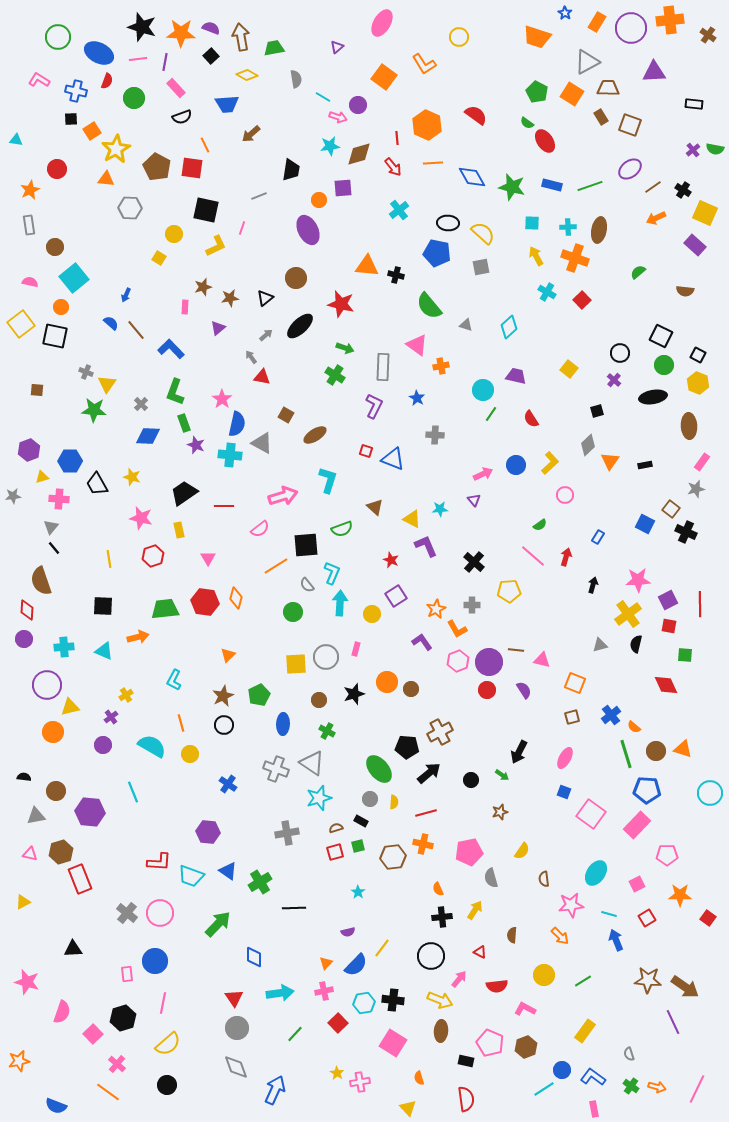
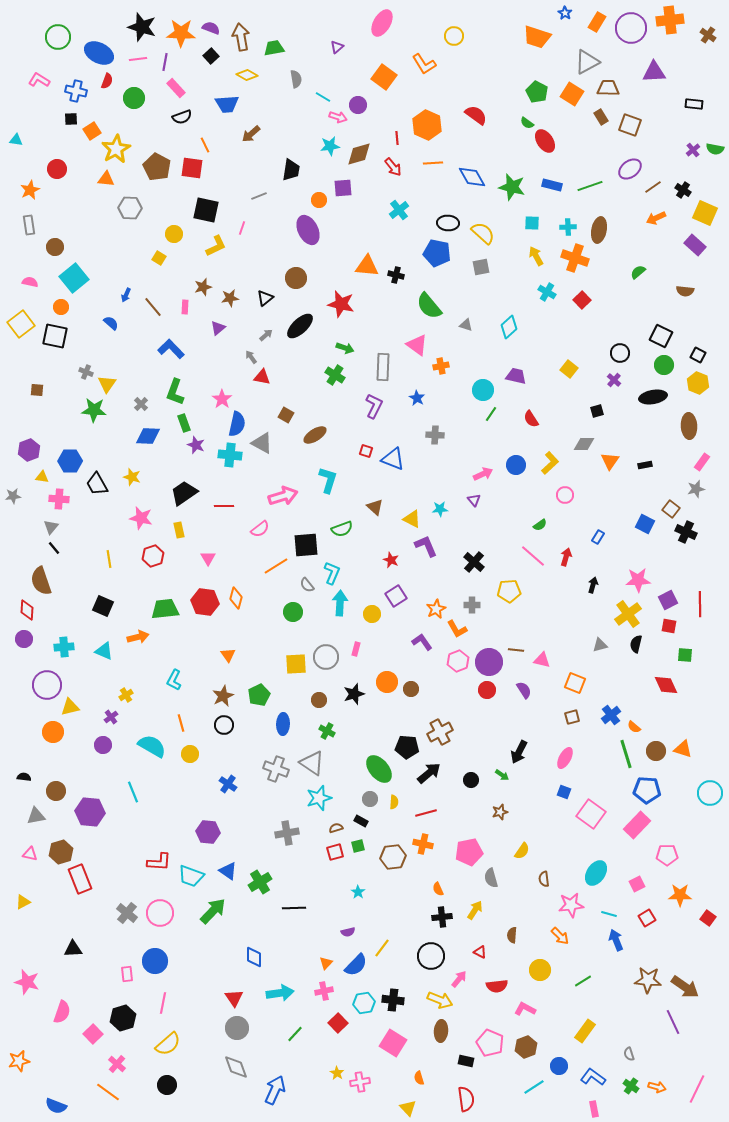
yellow circle at (459, 37): moved 5 px left, 1 px up
brown line at (136, 330): moved 17 px right, 23 px up
gray diamond at (588, 445): moved 4 px left, 1 px up; rotated 45 degrees clockwise
yellow triangle at (42, 477): rotated 24 degrees clockwise
black square at (103, 606): rotated 20 degrees clockwise
orange triangle at (228, 655): rotated 21 degrees counterclockwise
green arrow at (218, 924): moved 5 px left, 13 px up
yellow circle at (544, 975): moved 4 px left, 5 px up
blue circle at (562, 1070): moved 3 px left, 4 px up
cyan line at (544, 1089): moved 10 px left, 2 px up
